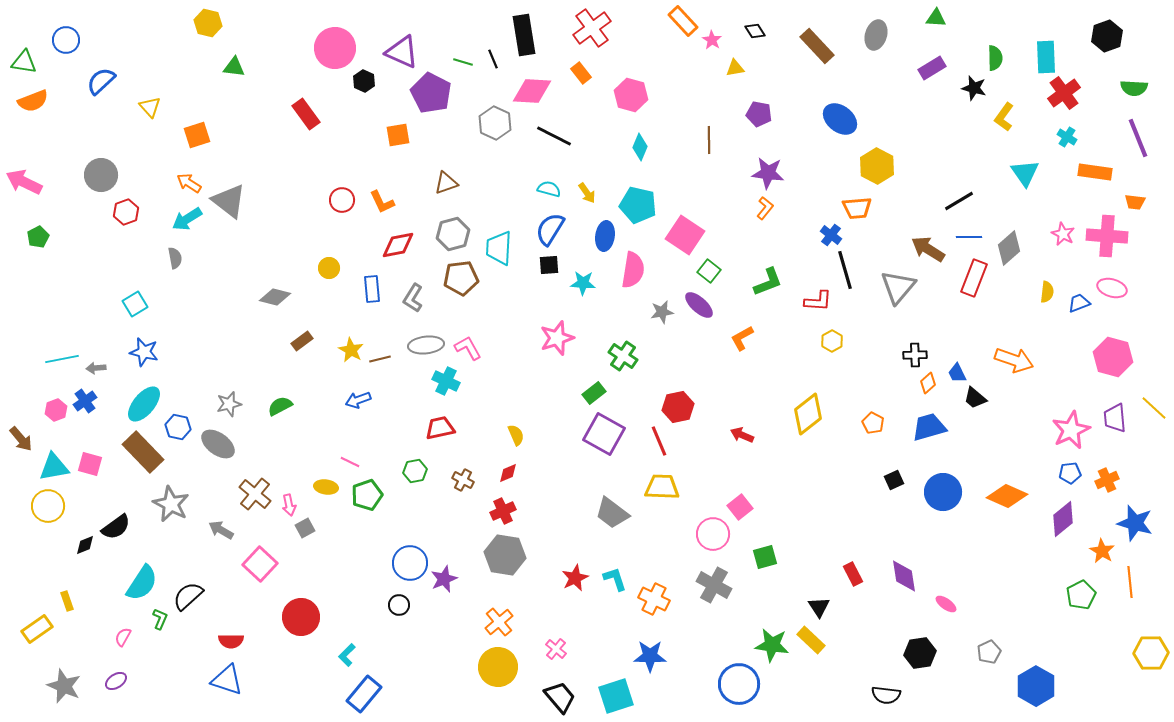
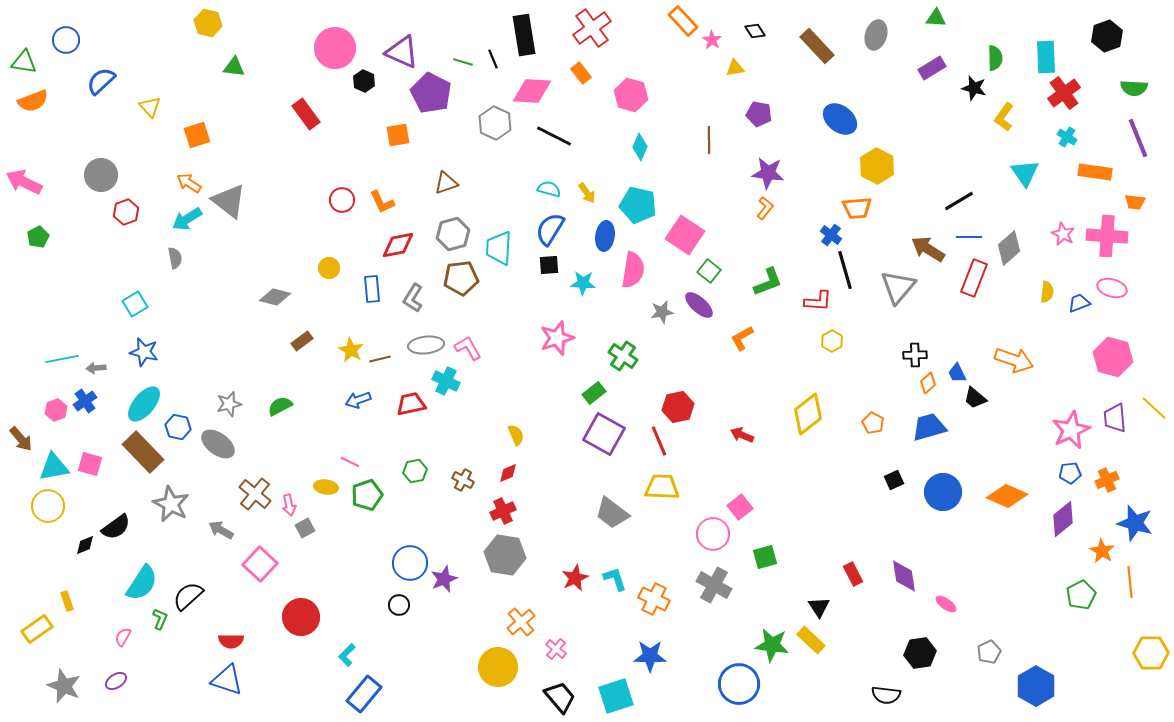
red trapezoid at (440, 428): moved 29 px left, 24 px up
orange cross at (499, 622): moved 22 px right
